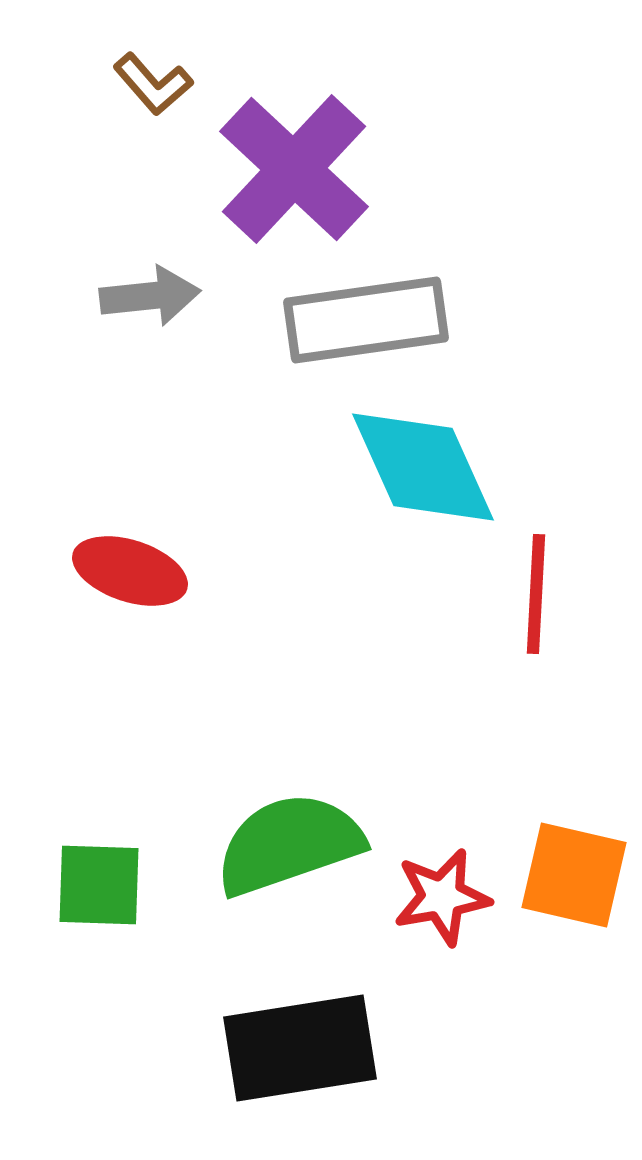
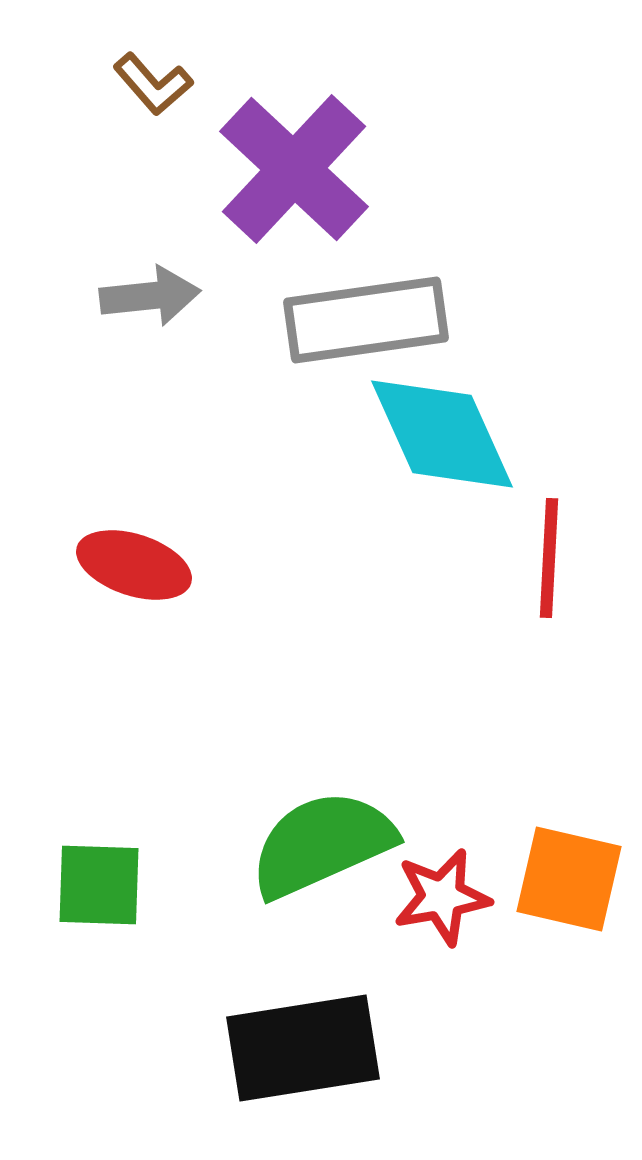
cyan diamond: moved 19 px right, 33 px up
red ellipse: moved 4 px right, 6 px up
red line: moved 13 px right, 36 px up
green semicircle: moved 33 px right; rotated 5 degrees counterclockwise
orange square: moved 5 px left, 4 px down
black rectangle: moved 3 px right
